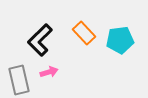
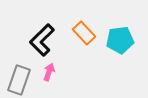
black L-shape: moved 2 px right
pink arrow: rotated 54 degrees counterclockwise
gray rectangle: rotated 32 degrees clockwise
